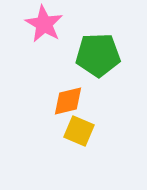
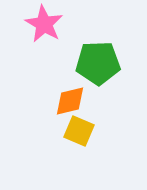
green pentagon: moved 8 px down
orange diamond: moved 2 px right
